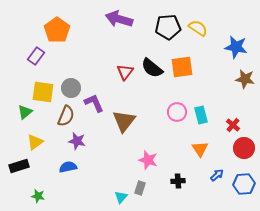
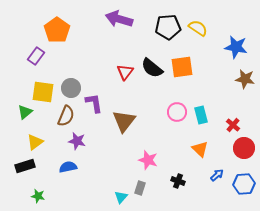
purple L-shape: rotated 15 degrees clockwise
orange triangle: rotated 12 degrees counterclockwise
black rectangle: moved 6 px right
black cross: rotated 24 degrees clockwise
